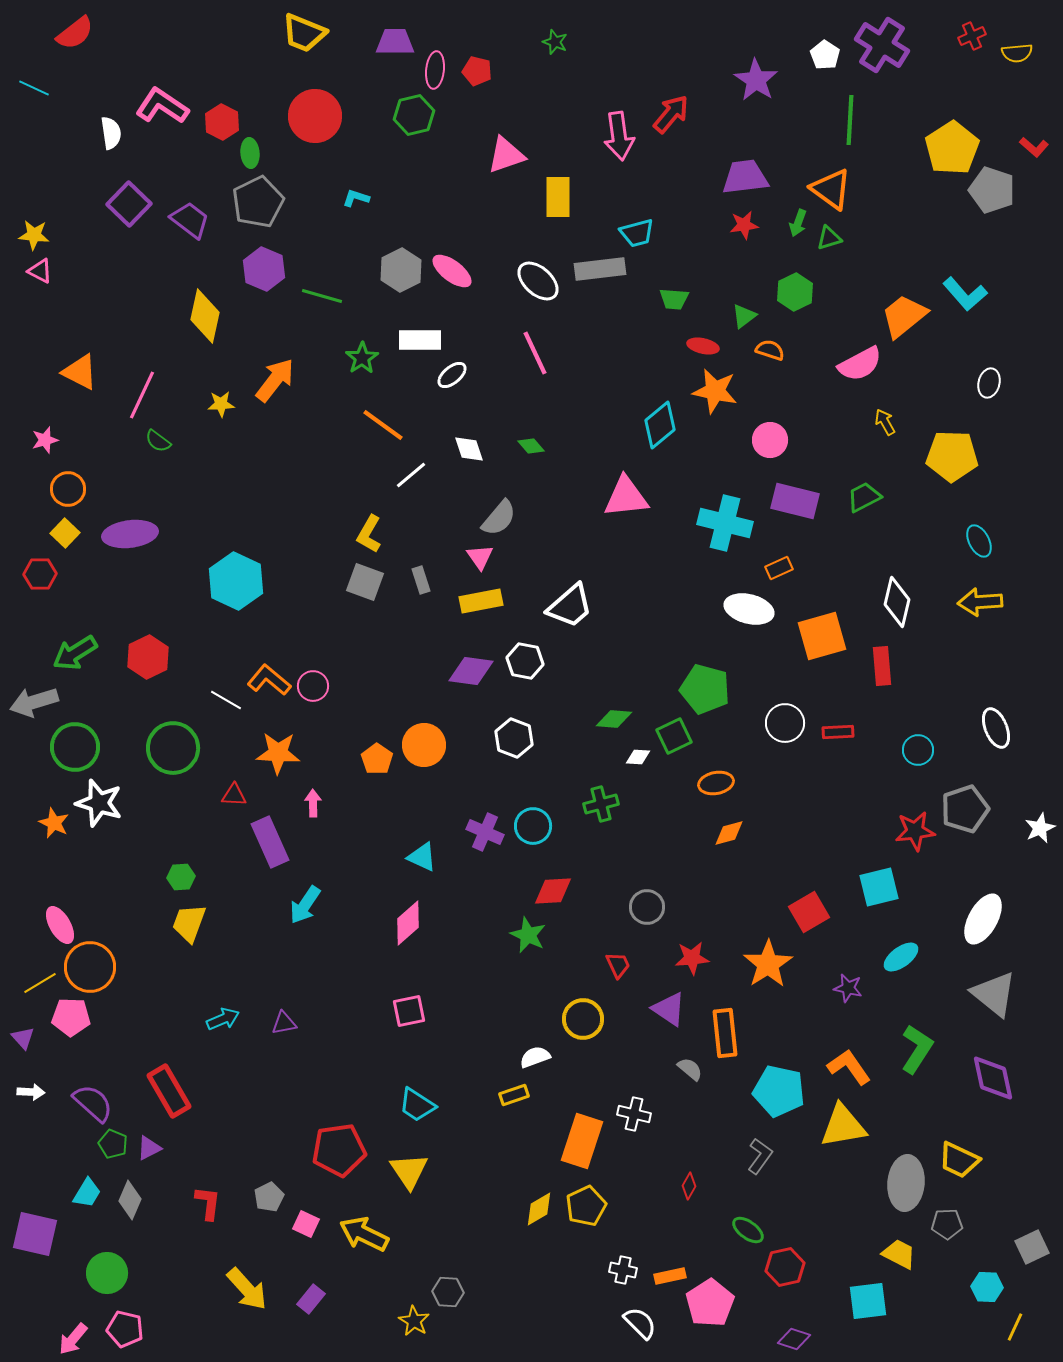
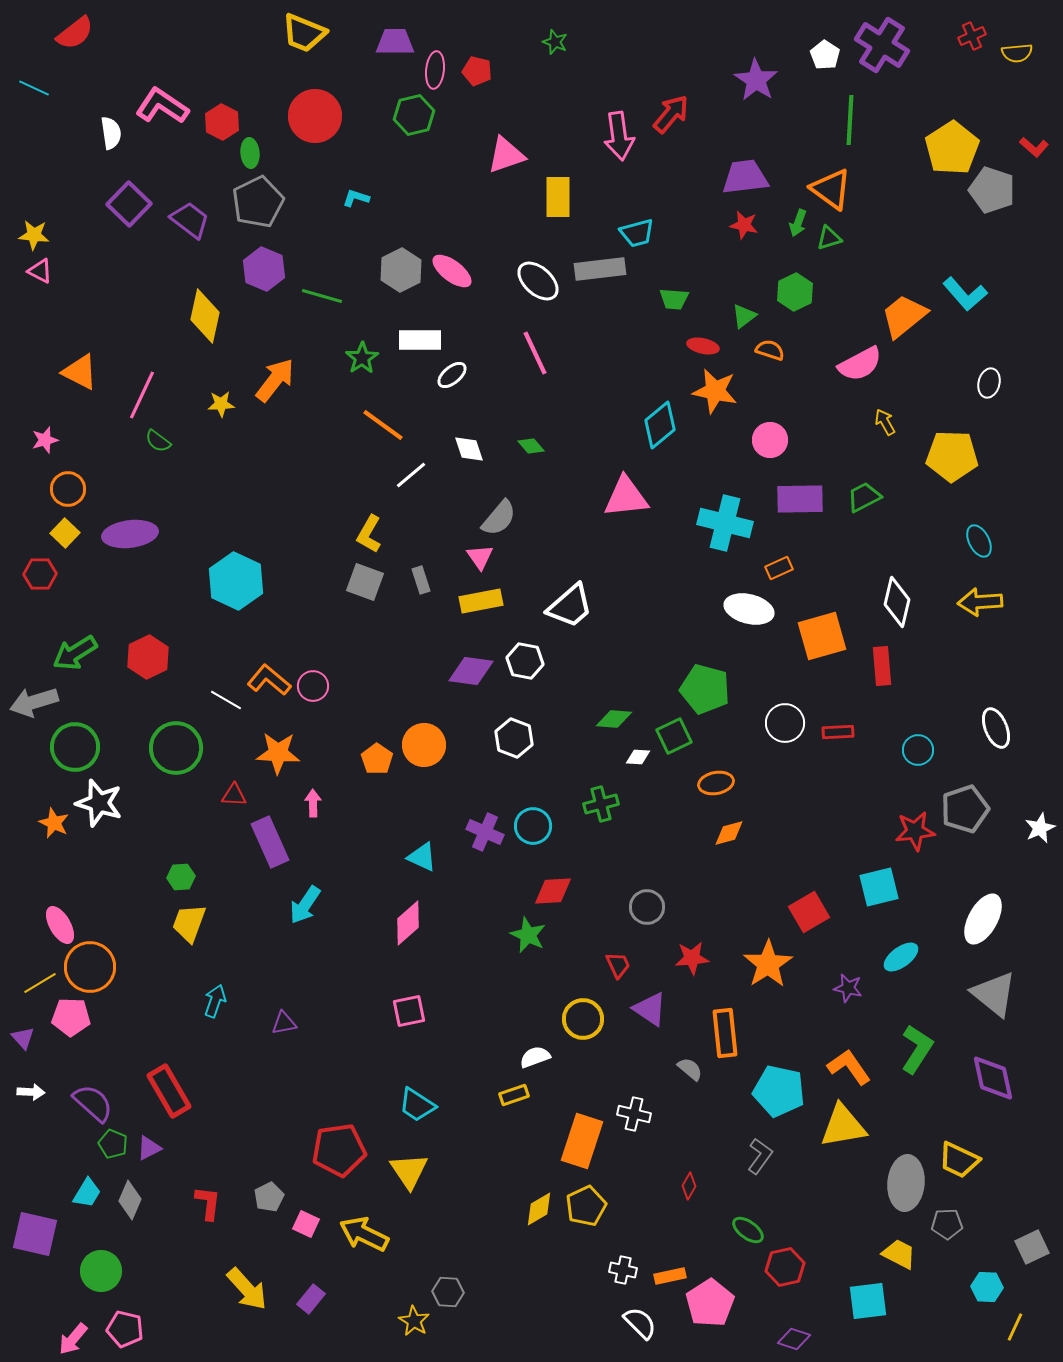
red star at (744, 225): rotated 20 degrees clockwise
purple rectangle at (795, 501): moved 5 px right, 2 px up; rotated 15 degrees counterclockwise
green circle at (173, 748): moved 3 px right
purple triangle at (669, 1009): moved 19 px left
cyan arrow at (223, 1019): moved 8 px left, 18 px up; rotated 48 degrees counterclockwise
green circle at (107, 1273): moved 6 px left, 2 px up
